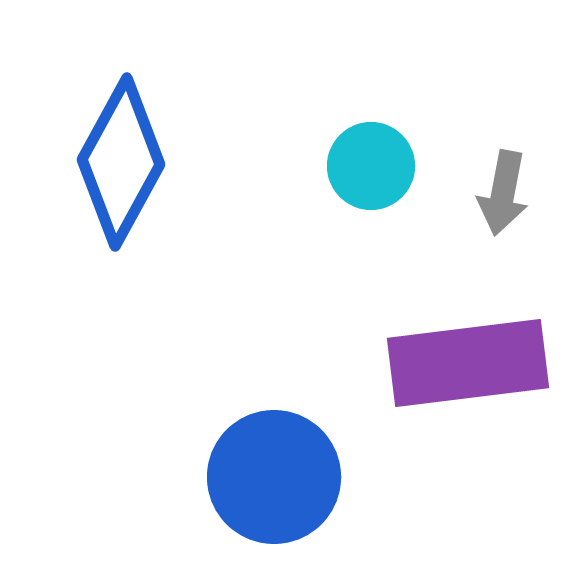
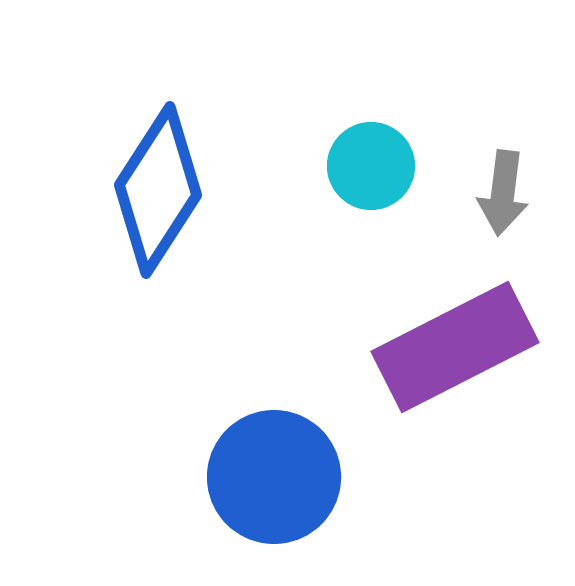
blue diamond: moved 37 px right, 28 px down; rotated 4 degrees clockwise
gray arrow: rotated 4 degrees counterclockwise
purple rectangle: moved 13 px left, 16 px up; rotated 20 degrees counterclockwise
